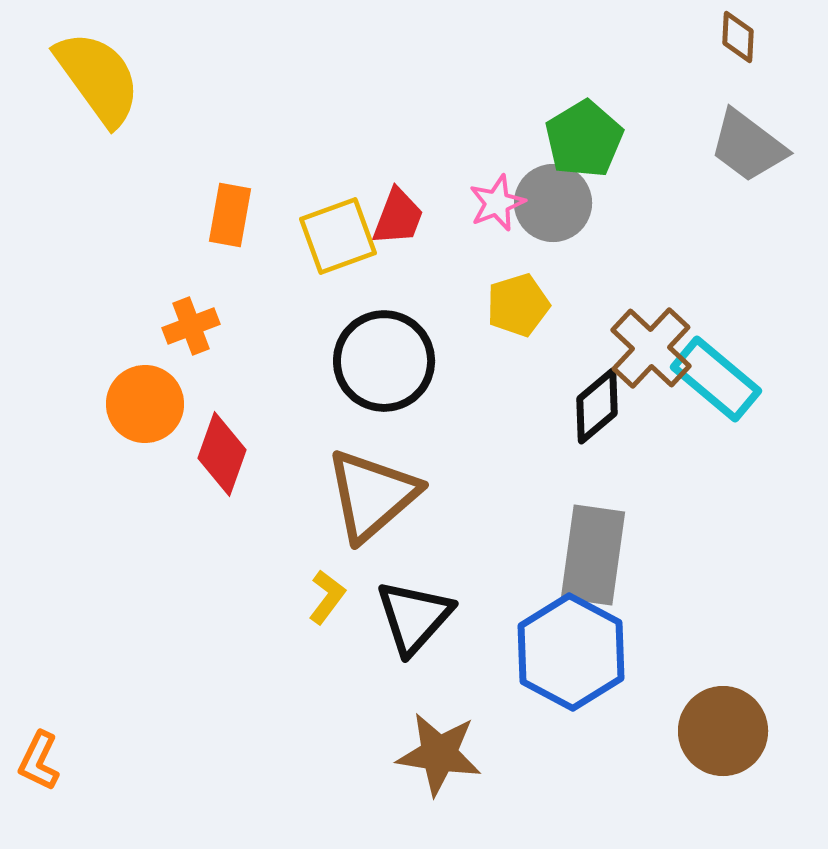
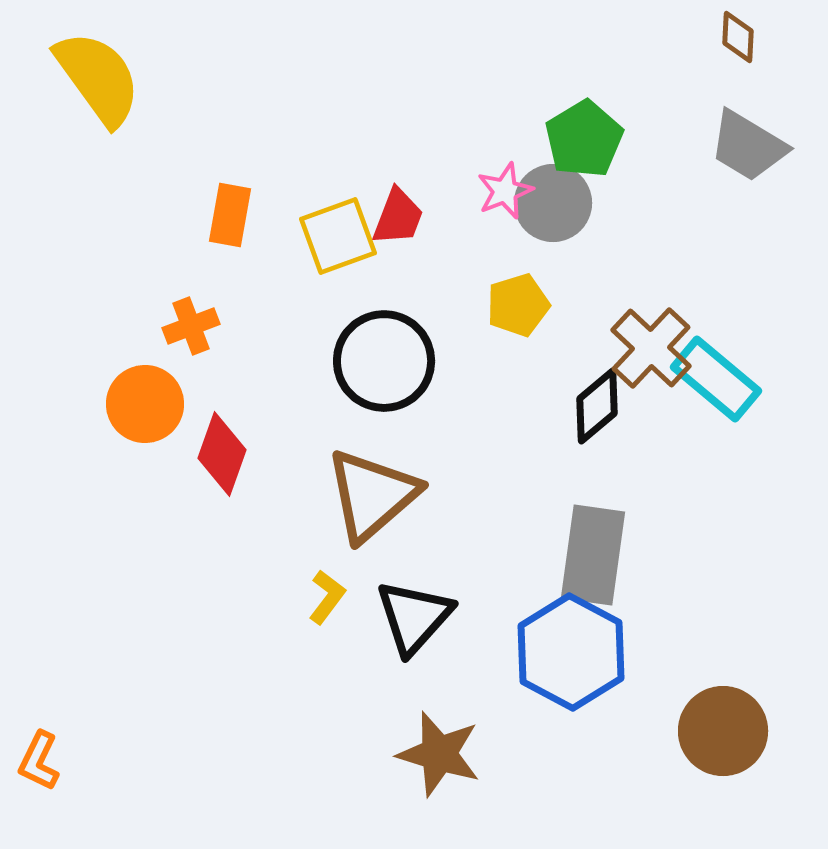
gray trapezoid: rotated 6 degrees counterclockwise
pink star: moved 8 px right, 12 px up
brown star: rotated 8 degrees clockwise
